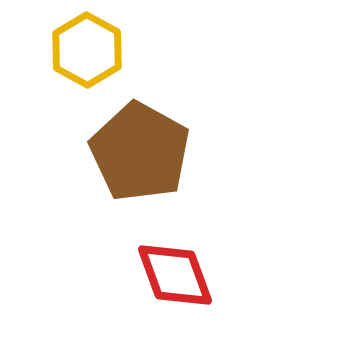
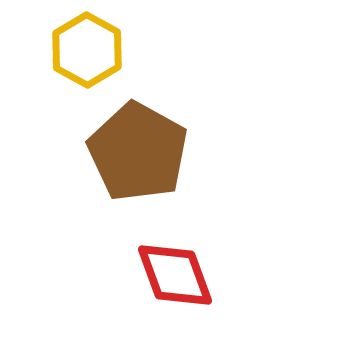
brown pentagon: moved 2 px left
